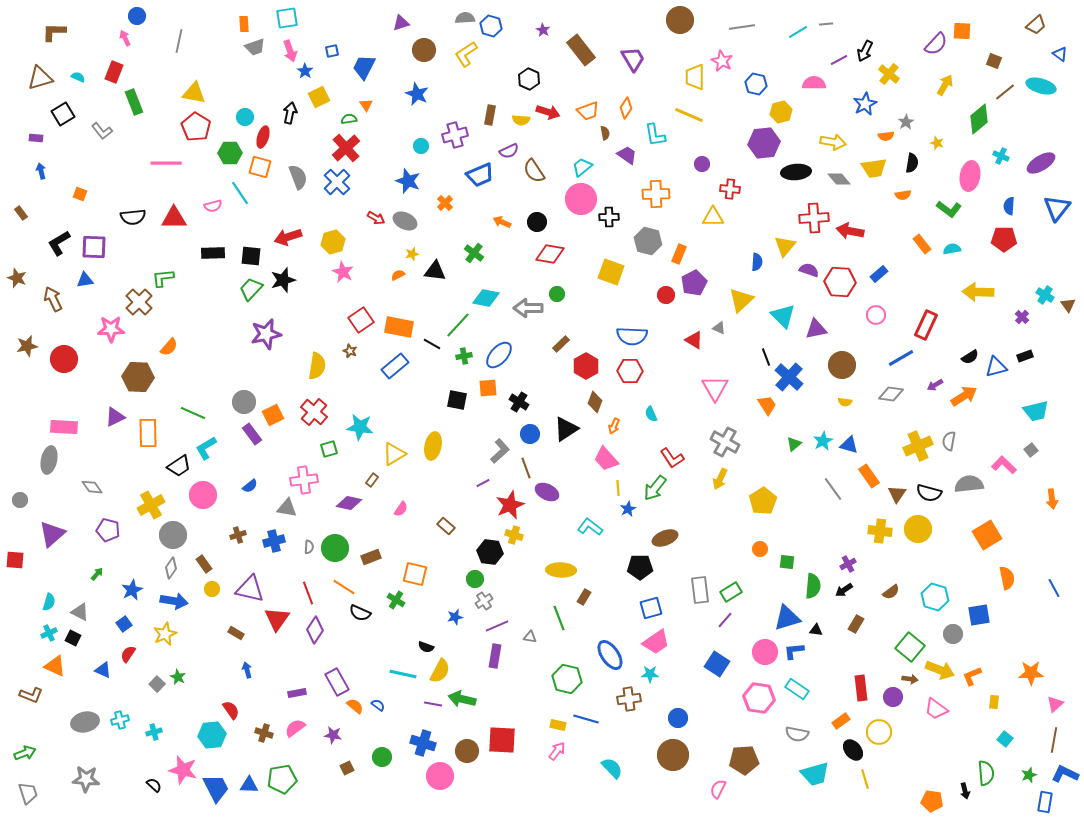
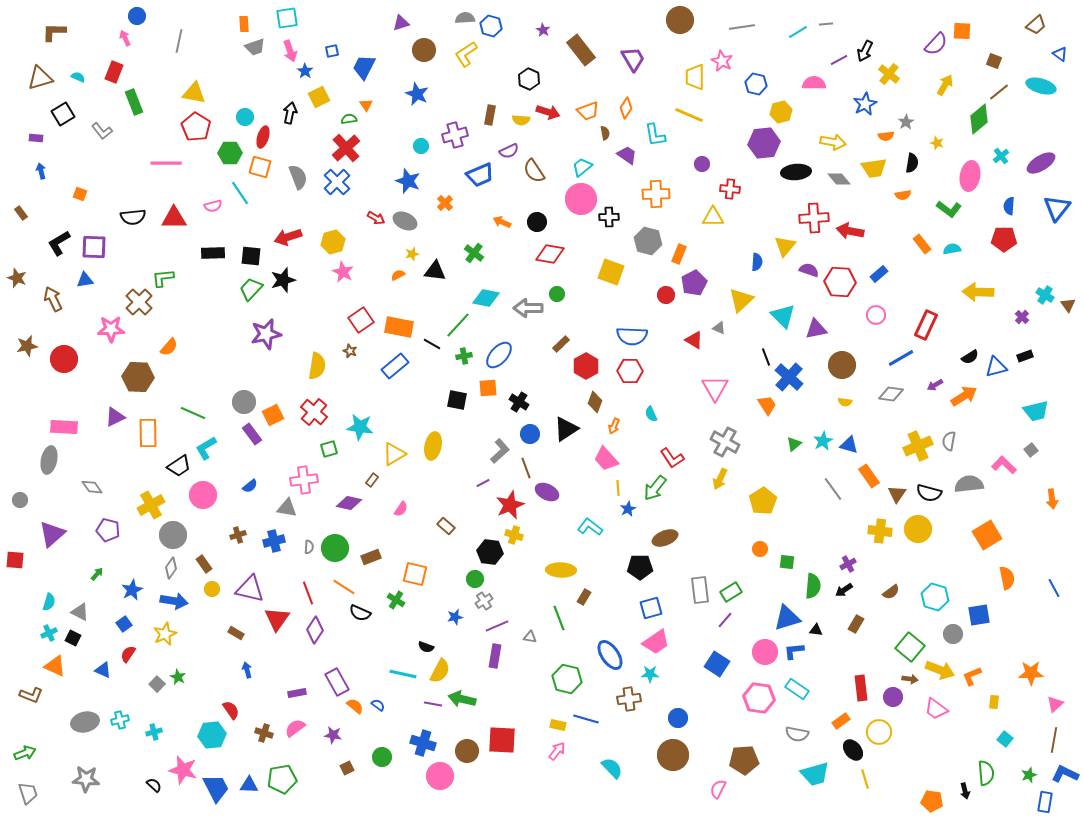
brown line at (1005, 92): moved 6 px left
cyan cross at (1001, 156): rotated 28 degrees clockwise
